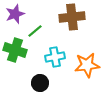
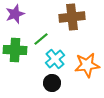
green line: moved 6 px right, 8 px down
green cross: rotated 15 degrees counterclockwise
cyan cross: moved 2 px down; rotated 30 degrees counterclockwise
black circle: moved 12 px right
